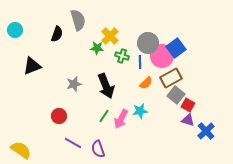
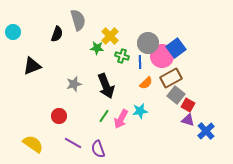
cyan circle: moved 2 px left, 2 px down
yellow semicircle: moved 12 px right, 6 px up
